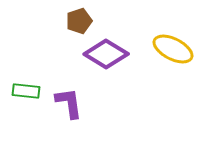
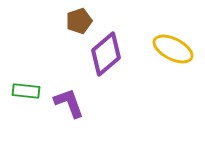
purple diamond: rotated 72 degrees counterclockwise
purple L-shape: rotated 12 degrees counterclockwise
